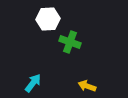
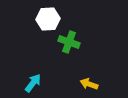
green cross: moved 1 px left
yellow arrow: moved 2 px right, 2 px up
